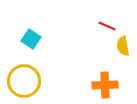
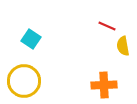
orange cross: moved 1 px left
